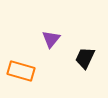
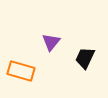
purple triangle: moved 3 px down
